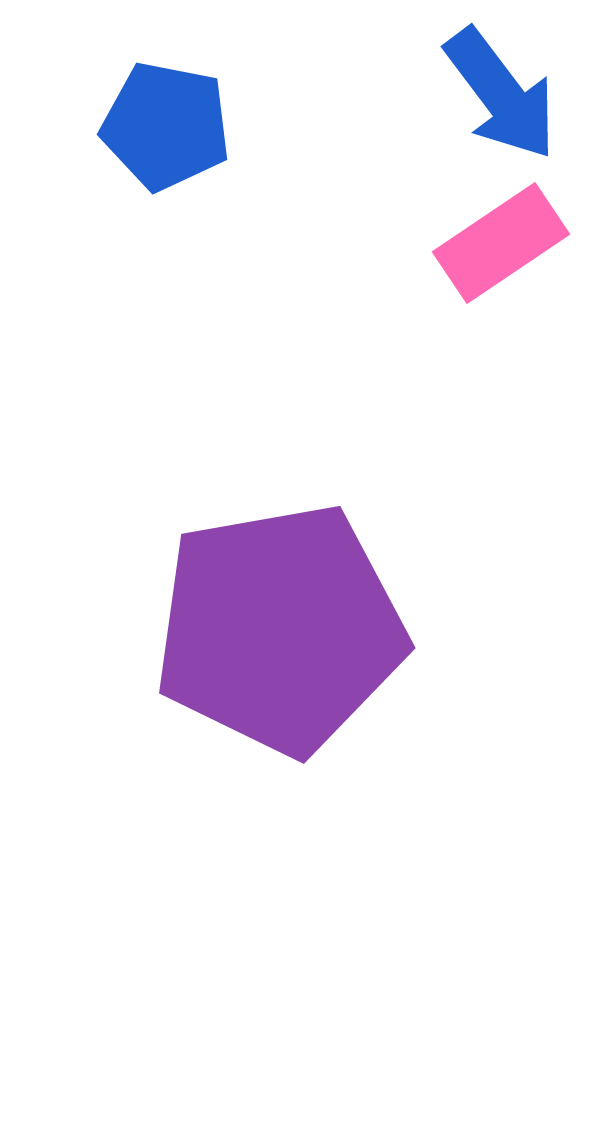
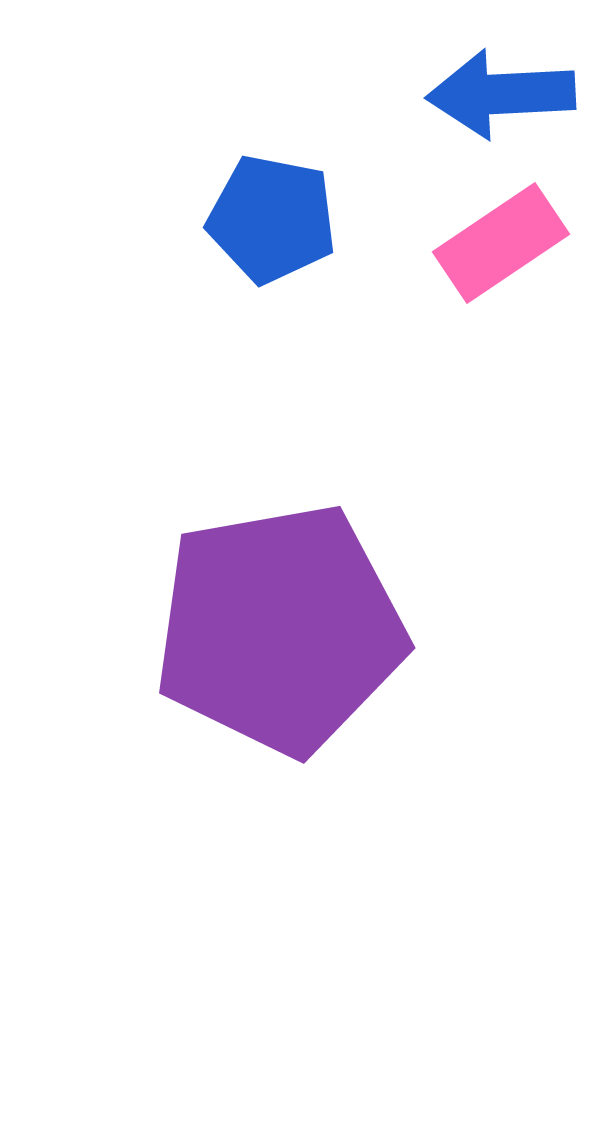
blue arrow: rotated 124 degrees clockwise
blue pentagon: moved 106 px right, 93 px down
